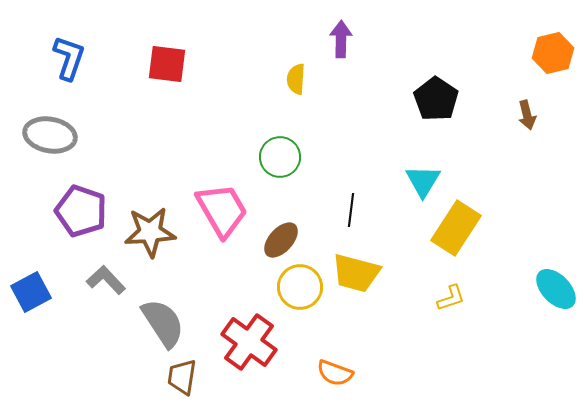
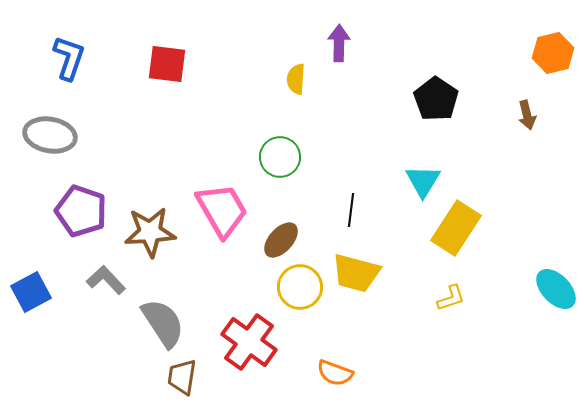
purple arrow: moved 2 px left, 4 px down
